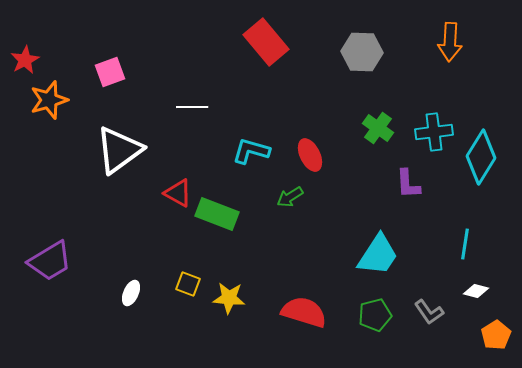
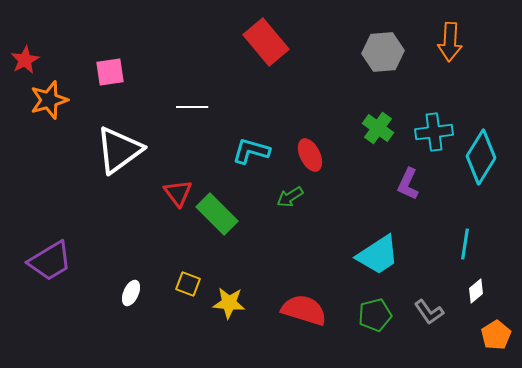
gray hexagon: moved 21 px right; rotated 6 degrees counterclockwise
pink square: rotated 12 degrees clockwise
purple L-shape: rotated 28 degrees clockwise
red triangle: rotated 24 degrees clockwise
green rectangle: rotated 24 degrees clockwise
cyan trapezoid: rotated 24 degrees clockwise
white diamond: rotated 55 degrees counterclockwise
yellow star: moved 5 px down
red semicircle: moved 2 px up
